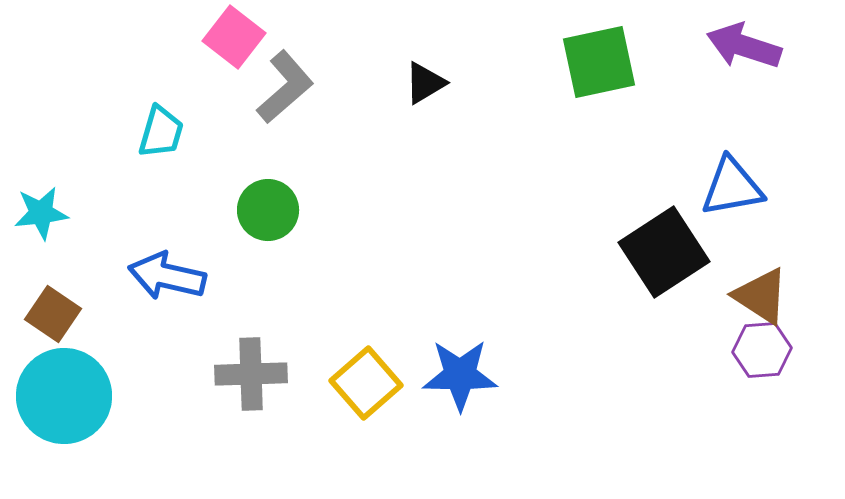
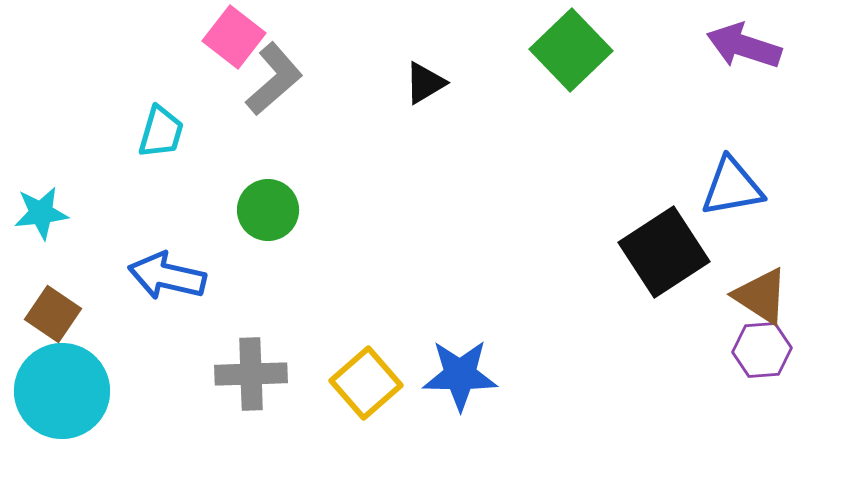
green square: moved 28 px left, 12 px up; rotated 32 degrees counterclockwise
gray L-shape: moved 11 px left, 8 px up
cyan circle: moved 2 px left, 5 px up
